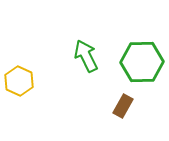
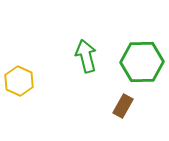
green arrow: rotated 12 degrees clockwise
